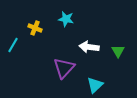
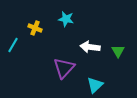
white arrow: moved 1 px right
